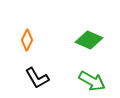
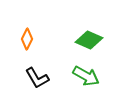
orange diamond: moved 1 px up
green arrow: moved 6 px left, 5 px up
